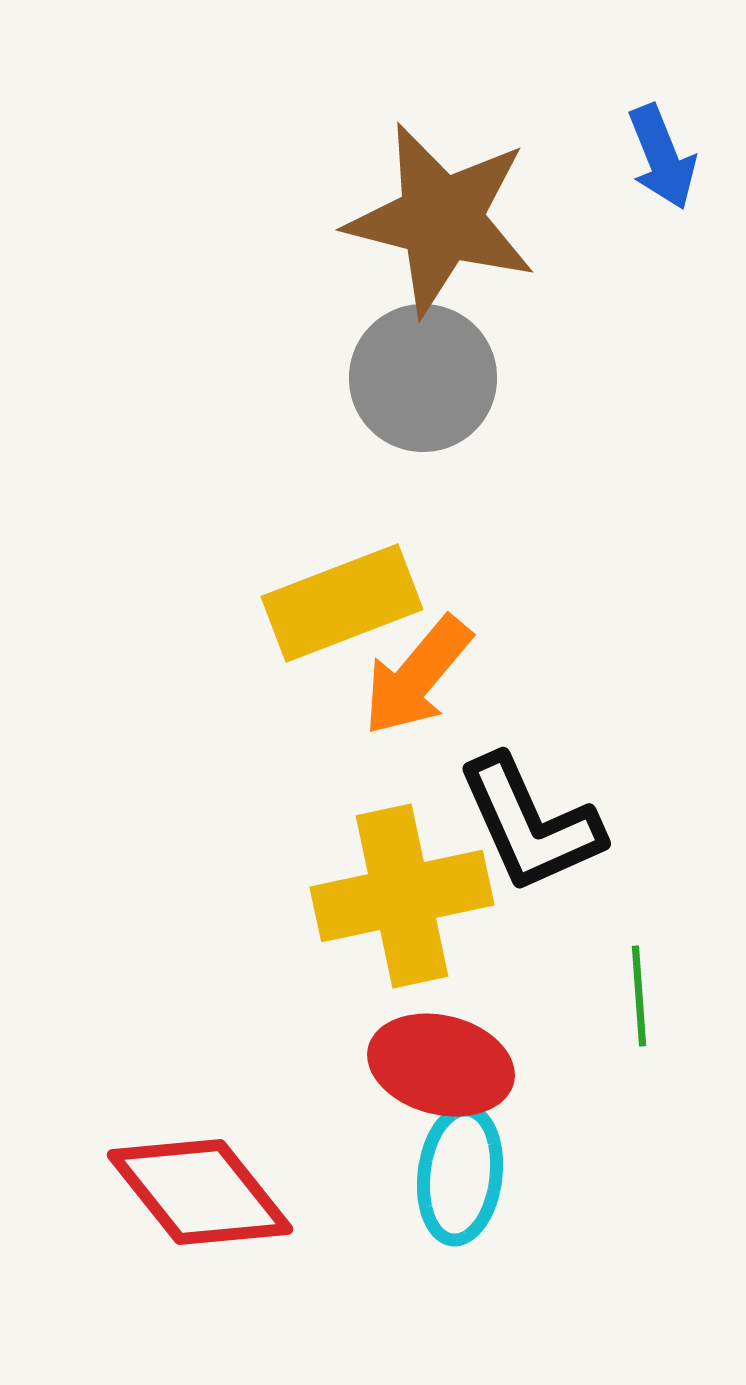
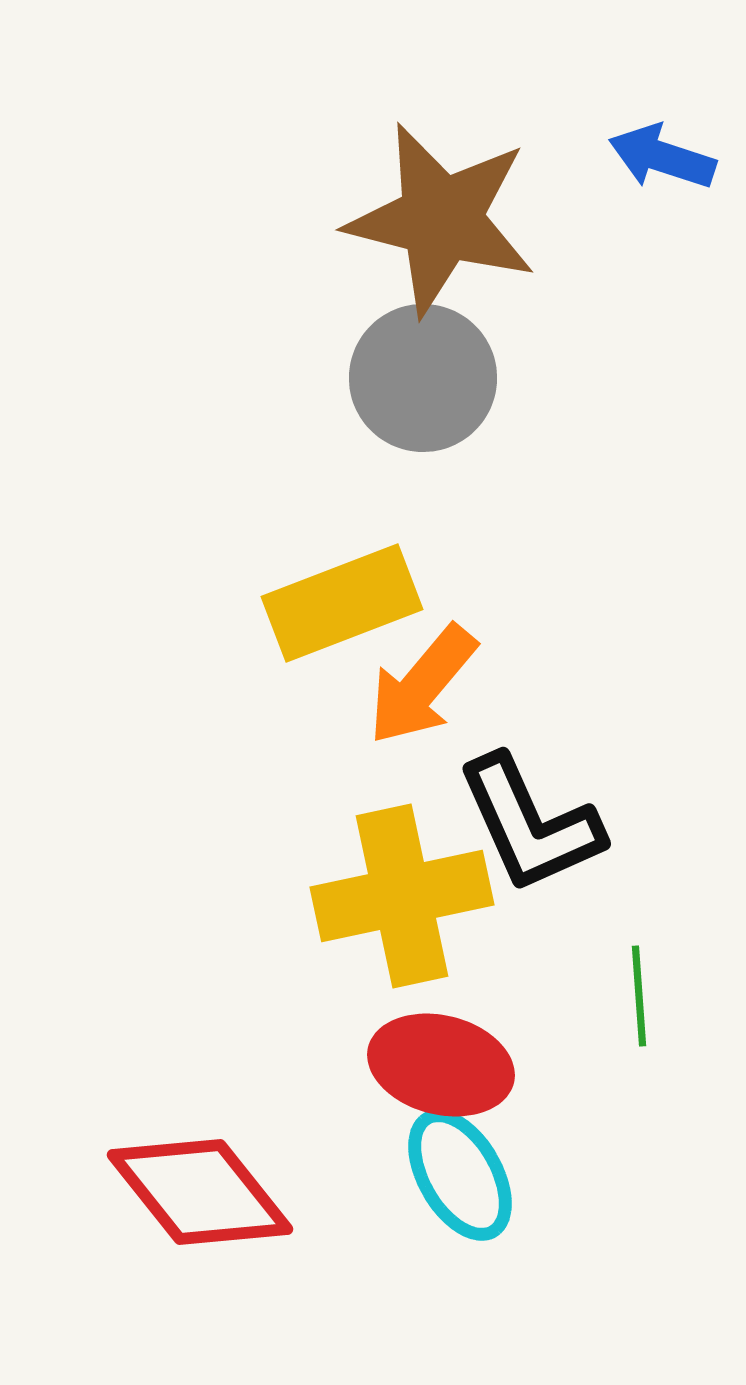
blue arrow: rotated 130 degrees clockwise
orange arrow: moved 5 px right, 9 px down
cyan ellipse: rotated 37 degrees counterclockwise
